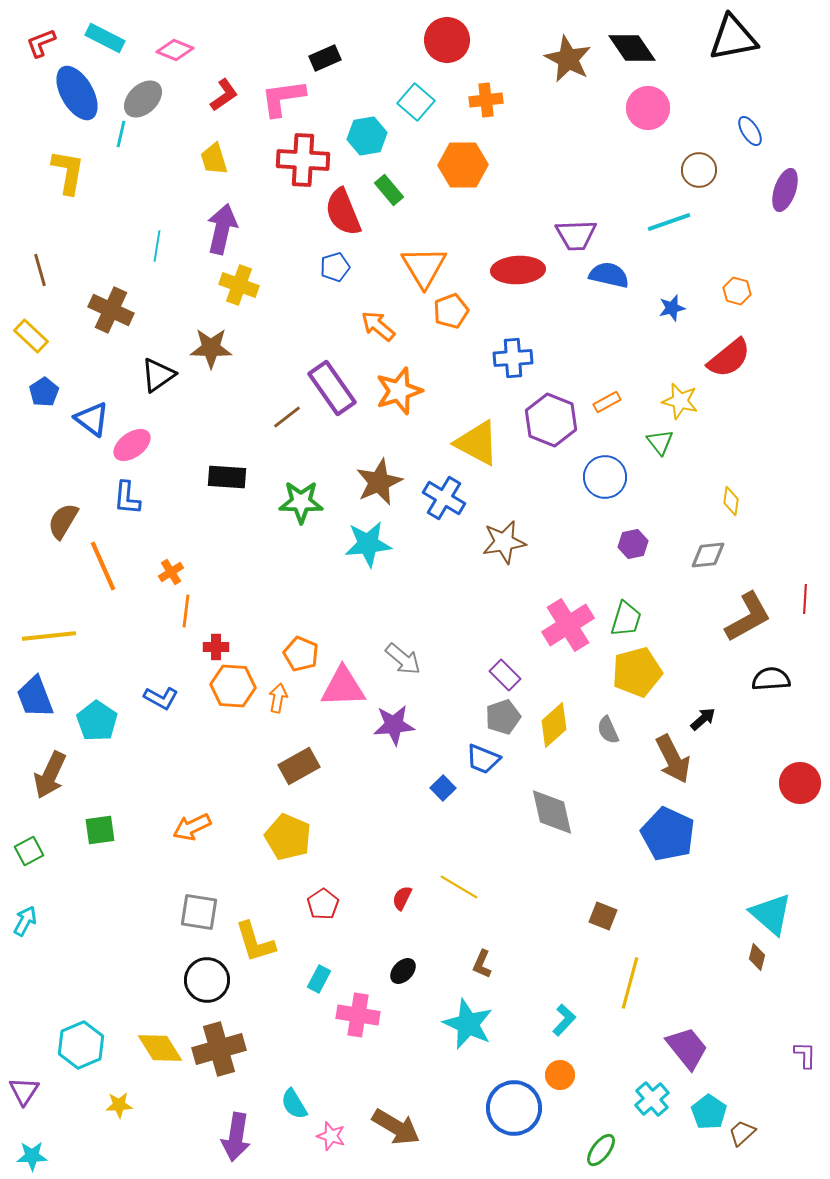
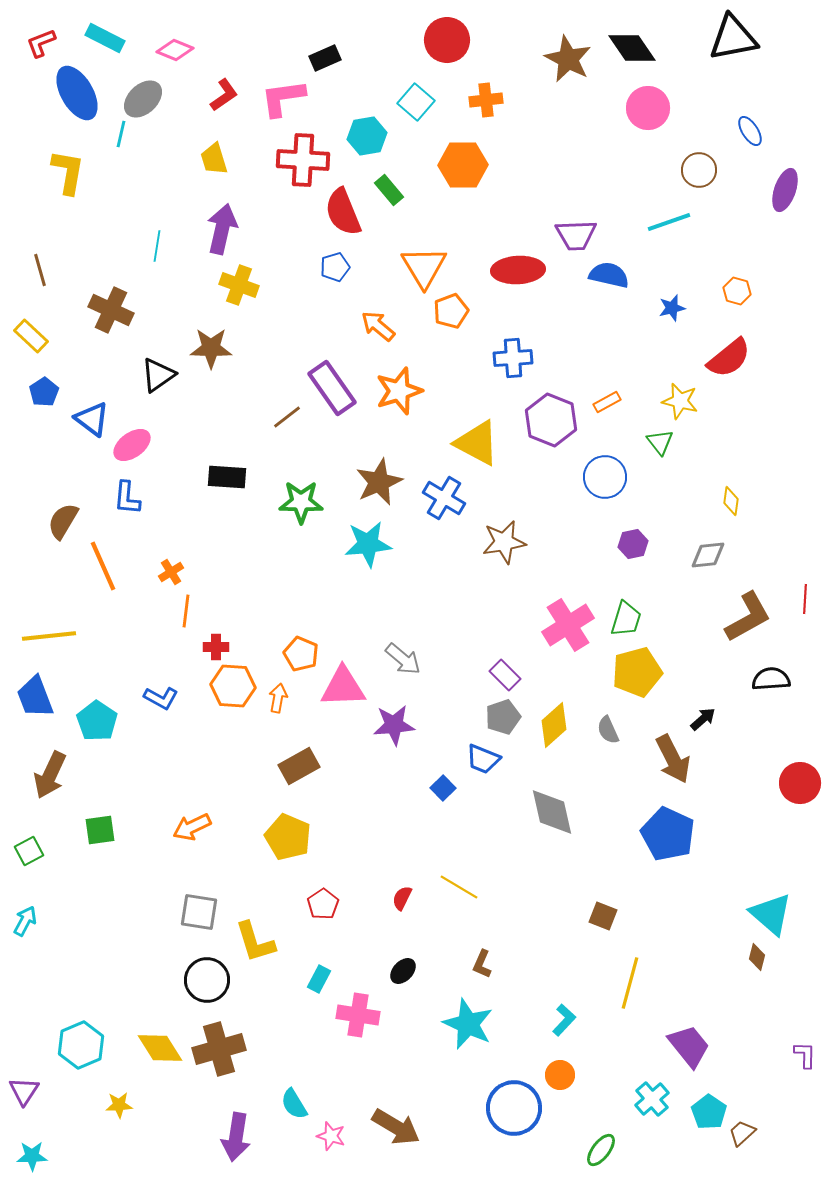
purple trapezoid at (687, 1048): moved 2 px right, 2 px up
